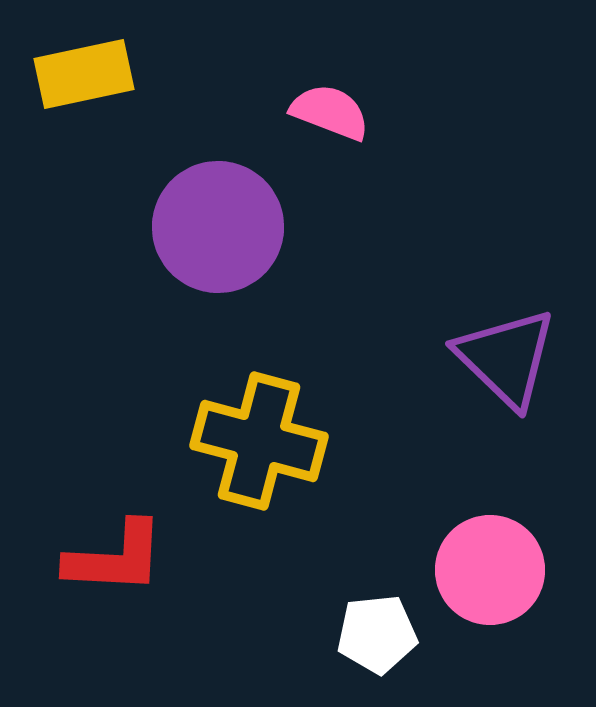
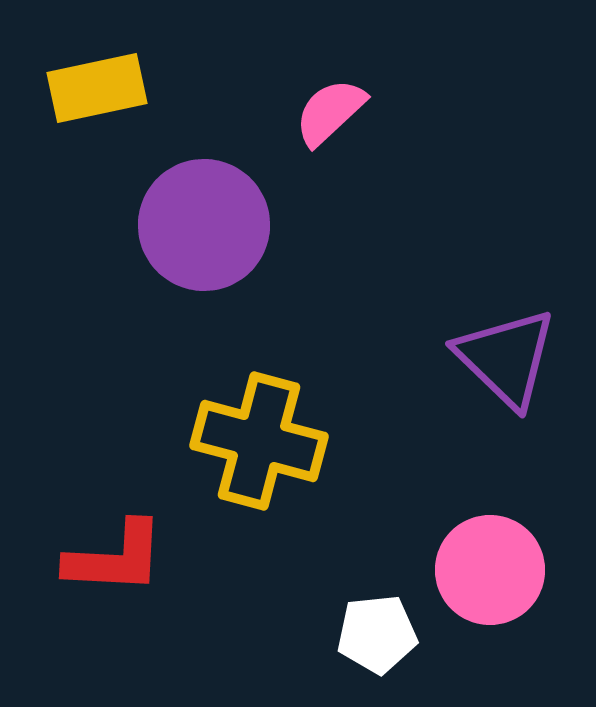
yellow rectangle: moved 13 px right, 14 px down
pink semicircle: rotated 64 degrees counterclockwise
purple circle: moved 14 px left, 2 px up
